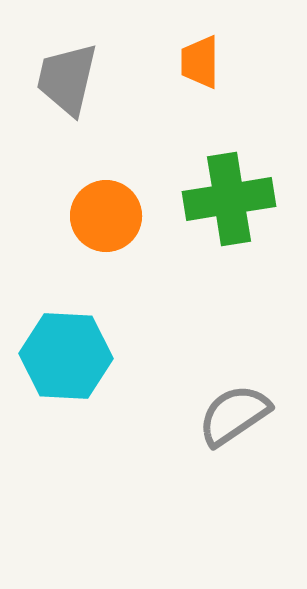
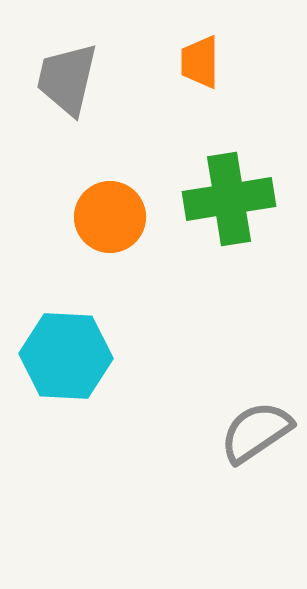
orange circle: moved 4 px right, 1 px down
gray semicircle: moved 22 px right, 17 px down
